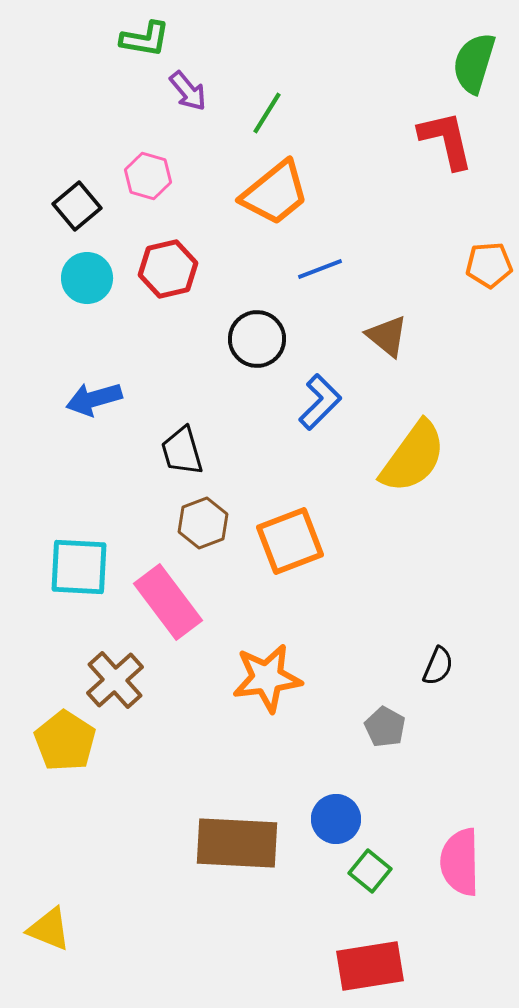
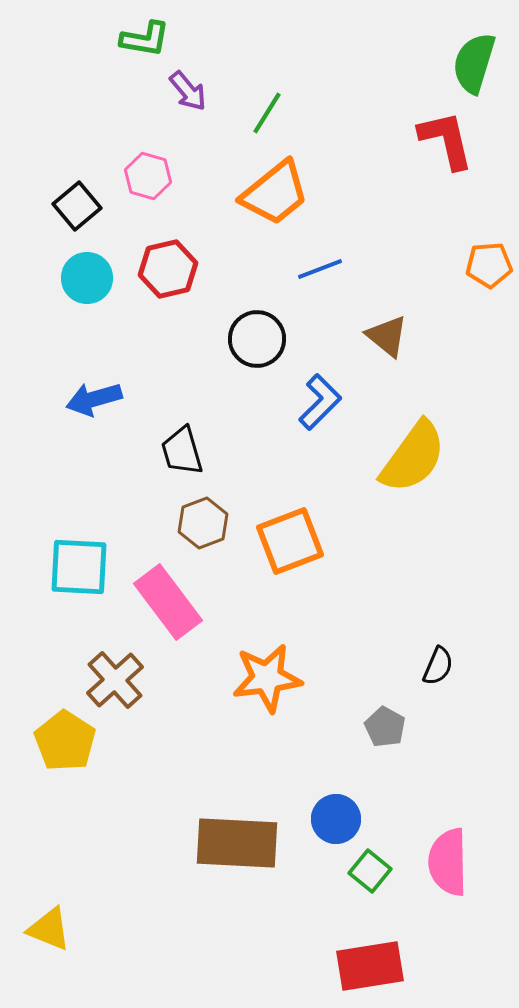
pink semicircle: moved 12 px left
